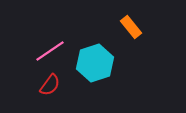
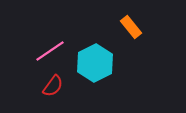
cyan hexagon: rotated 9 degrees counterclockwise
red semicircle: moved 3 px right, 1 px down
